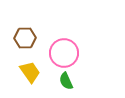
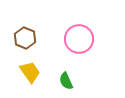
brown hexagon: rotated 25 degrees clockwise
pink circle: moved 15 px right, 14 px up
